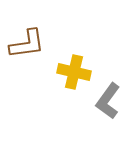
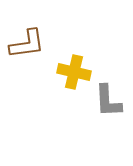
gray L-shape: rotated 39 degrees counterclockwise
